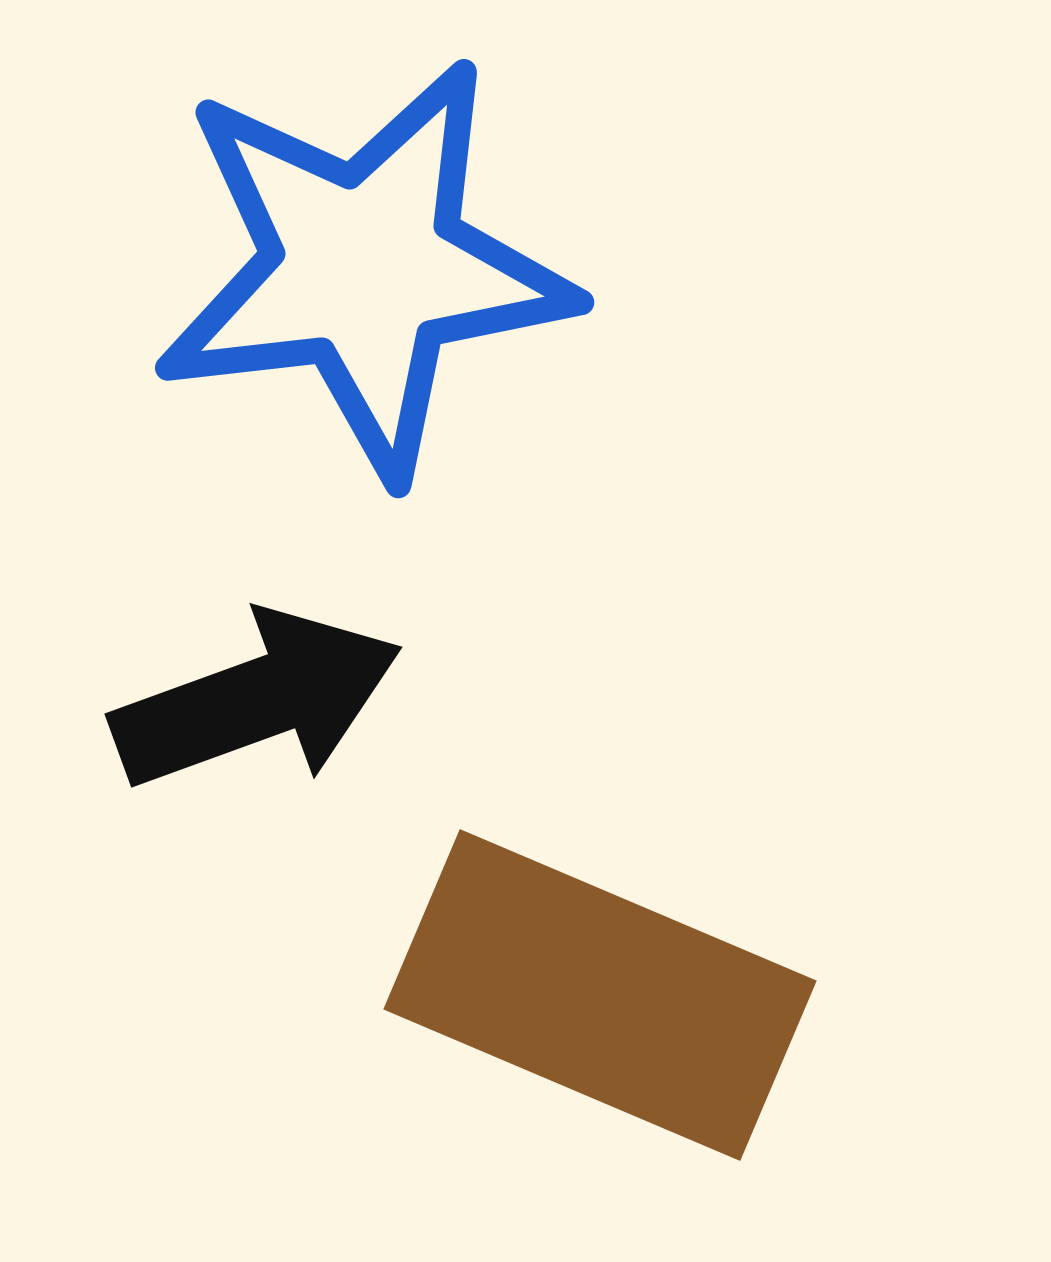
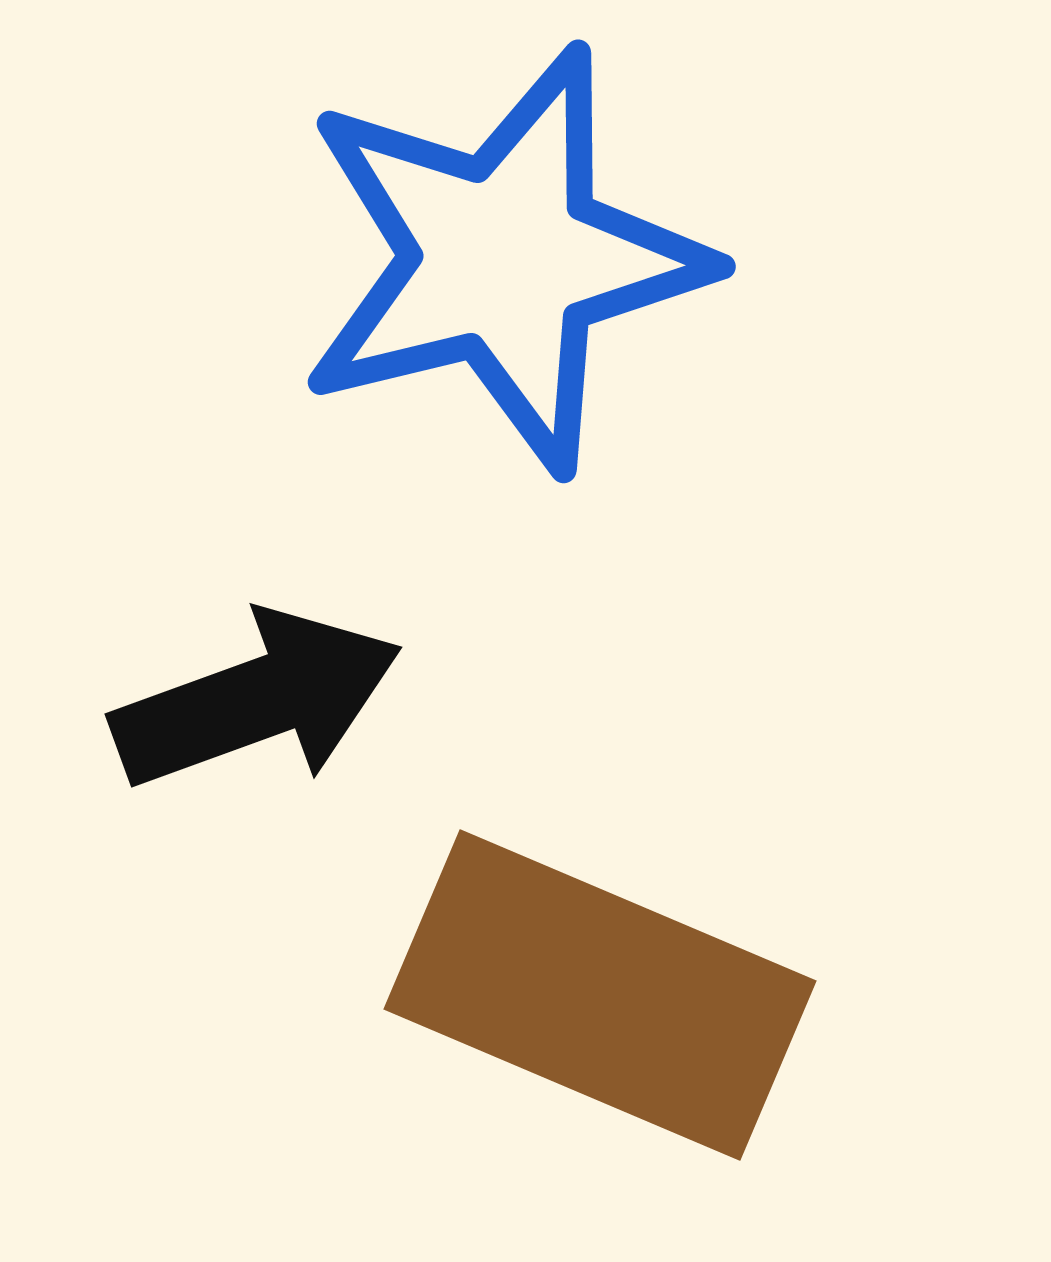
blue star: moved 139 px right, 9 px up; rotated 7 degrees counterclockwise
